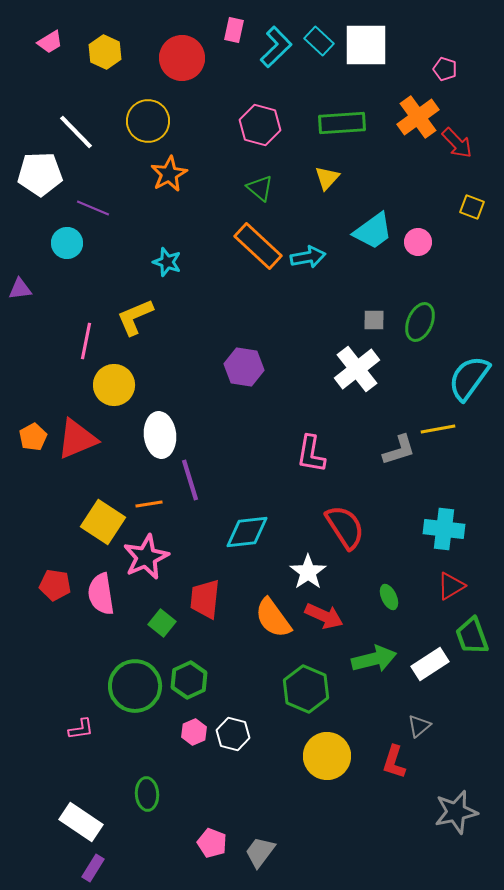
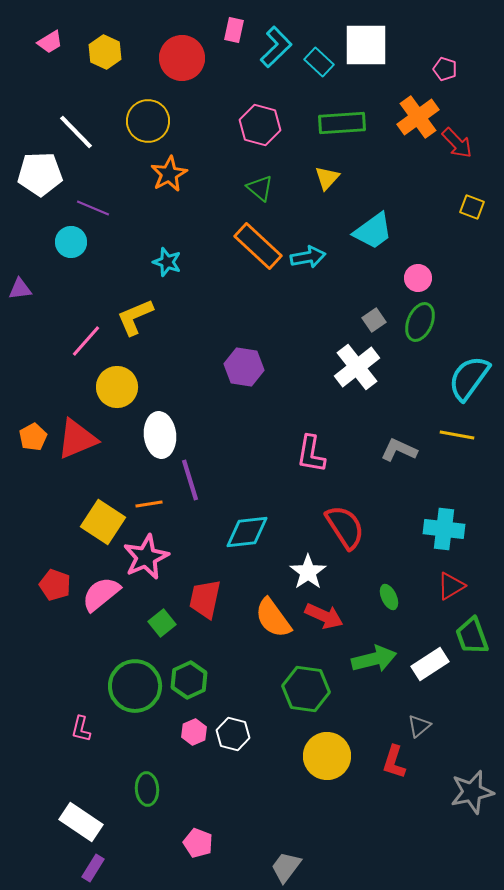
cyan rectangle at (319, 41): moved 21 px down
pink circle at (418, 242): moved 36 px down
cyan circle at (67, 243): moved 4 px right, 1 px up
gray square at (374, 320): rotated 35 degrees counterclockwise
pink line at (86, 341): rotated 30 degrees clockwise
white cross at (357, 369): moved 2 px up
yellow circle at (114, 385): moved 3 px right, 2 px down
yellow line at (438, 429): moved 19 px right, 6 px down; rotated 20 degrees clockwise
gray L-shape at (399, 450): rotated 138 degrees counterclockwise
red pentagon at (55, 585): rotated 12 degrees clockwise
pink semicircle at (101, 594): rotated 60 degrees clockwise
red trapezoid at (205, 599): rotated 6 degrees clockwise
green square at (162, 623): rotated 12 degrees clockwise
green hexagon at (306, 689): rotated 15 degrees counterclockwise
pink L-shape at (81, 729): rotated 112 degrees clockwise
green ellipse at (147, 794): moved 5 px up
gray star at (456, 812): moved 16 px right, 20 px up
pink pentagon at (212, 843): moved 14 px left
gray trapezoid at (260, 852): moved 26 px right, 15 px down
